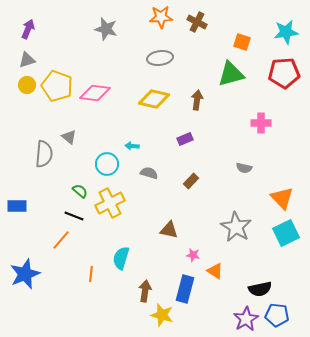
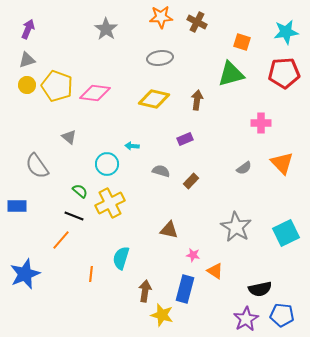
gray star at (106, 29): rotated 20 degrees clockwise
gray semicircle at (44, 154): moved 7 px left, 12 px down; rotated 140 degrees clockwise
gray semicircle at (244, 168): rotated 49 degrees counterclockwise
gray semicircle at (149, 173): moved 12 px right, 2 px up
orange triangle at (282, 198): moved 35 px up
blue pentagon at (277, 315): moved 5 px right
